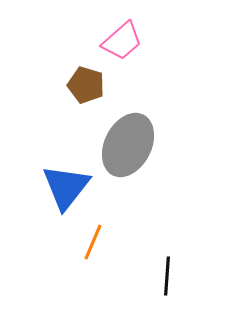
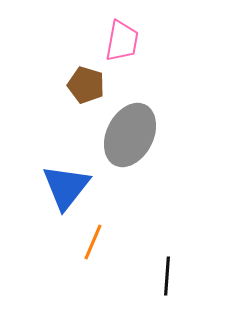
pink trapezoid: rotated 39 degrees counterclockwise
gray ellipse: moved 2 px right, 10 px up
